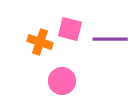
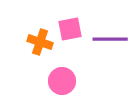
pink square: rotated 25 degrees counterclockwise
